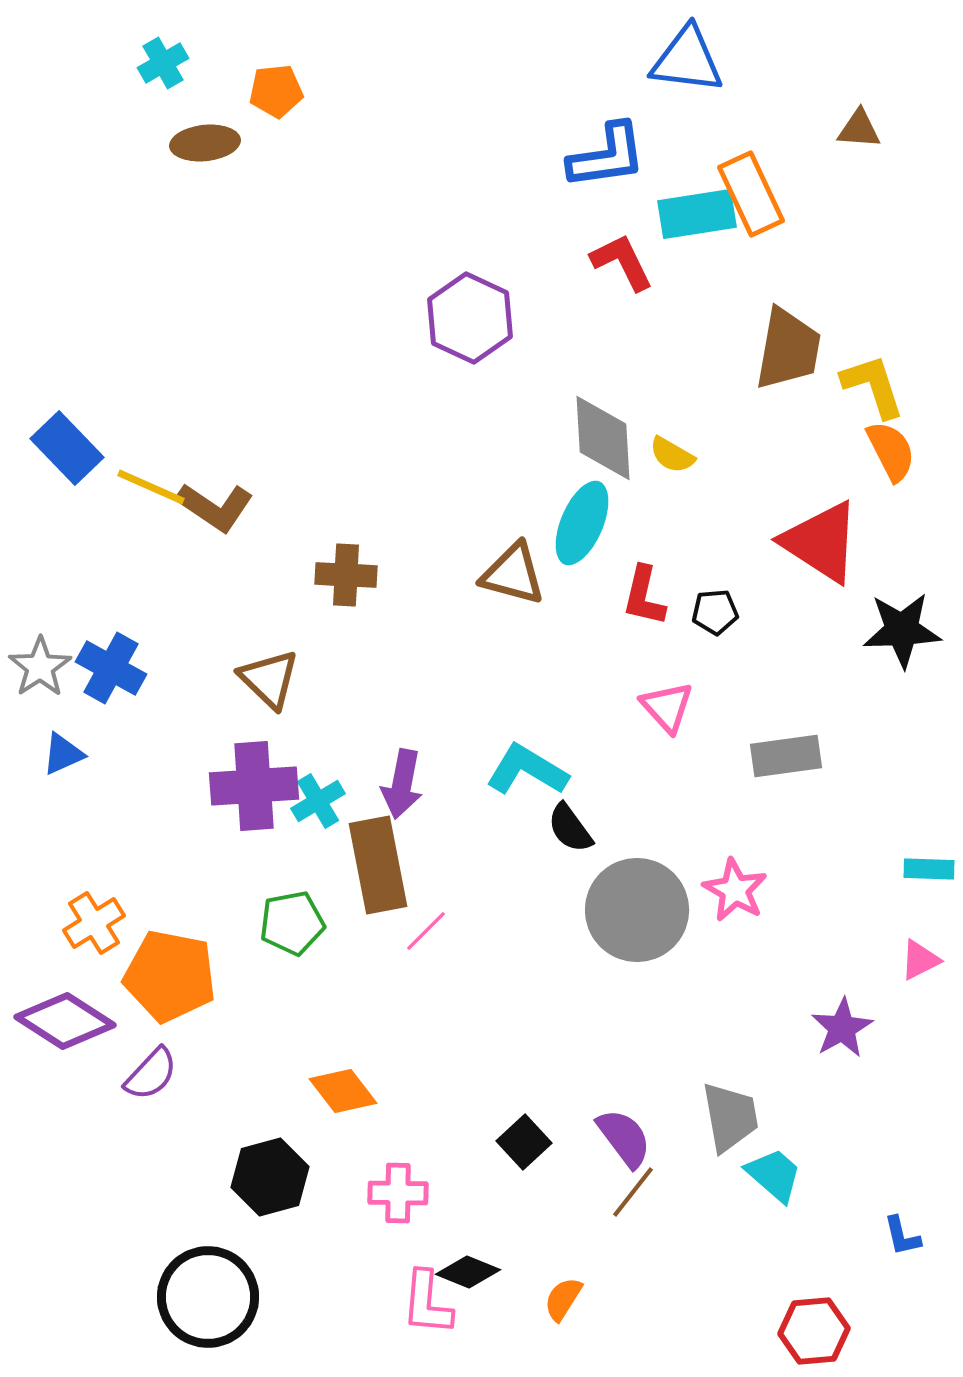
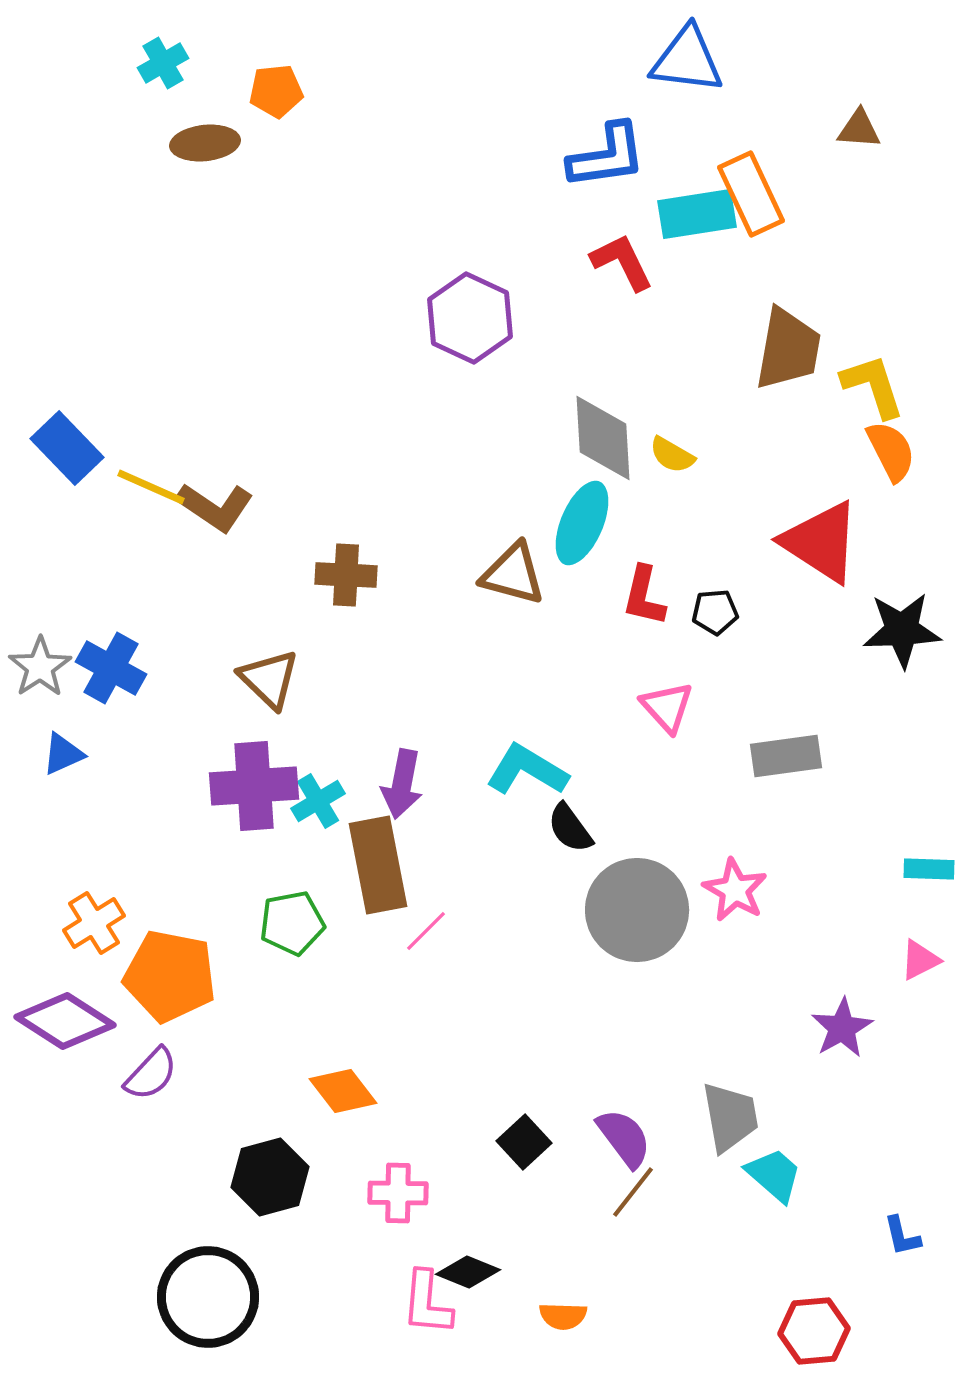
orange semicircle at (563, 1299): moved 17 px down; rotated 120 degrees counterclockwise
